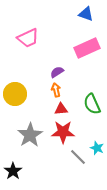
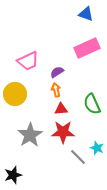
pink trapezoid: moved 23 px down
black star: moved 4 px down; rotated 18 degrees clockwise
